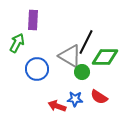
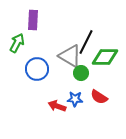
green circle: moved 1 px left, 1 px down
